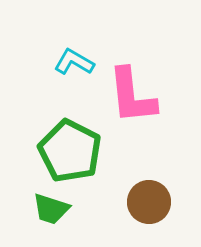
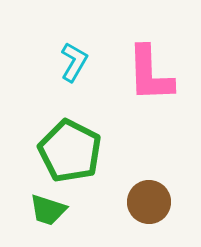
cyan L-shape: rotated 90 degrees clockwise
pink L-shape: moved 18 px right, 22 px up; rotated 4 degrees clockwise
green trapezoid: moved 3 px left, 1 px down
